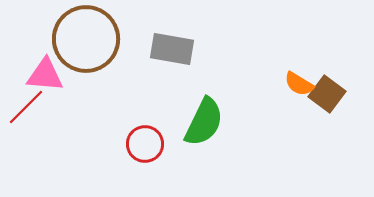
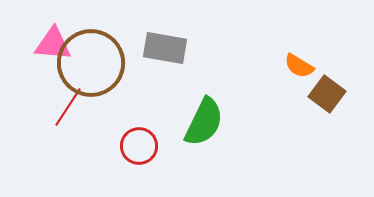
brown circle: moved 5 px right, 24 px down
gray rectangle: moved 7 px left, 1 px up
pink triangle: moved 8 px right, 31 px up
orange semicircle: moved 18 px up
red line: moved 42 px right; rotated 12 degrees counterclockwise
red circle: moved 6 px left, 2 px down
